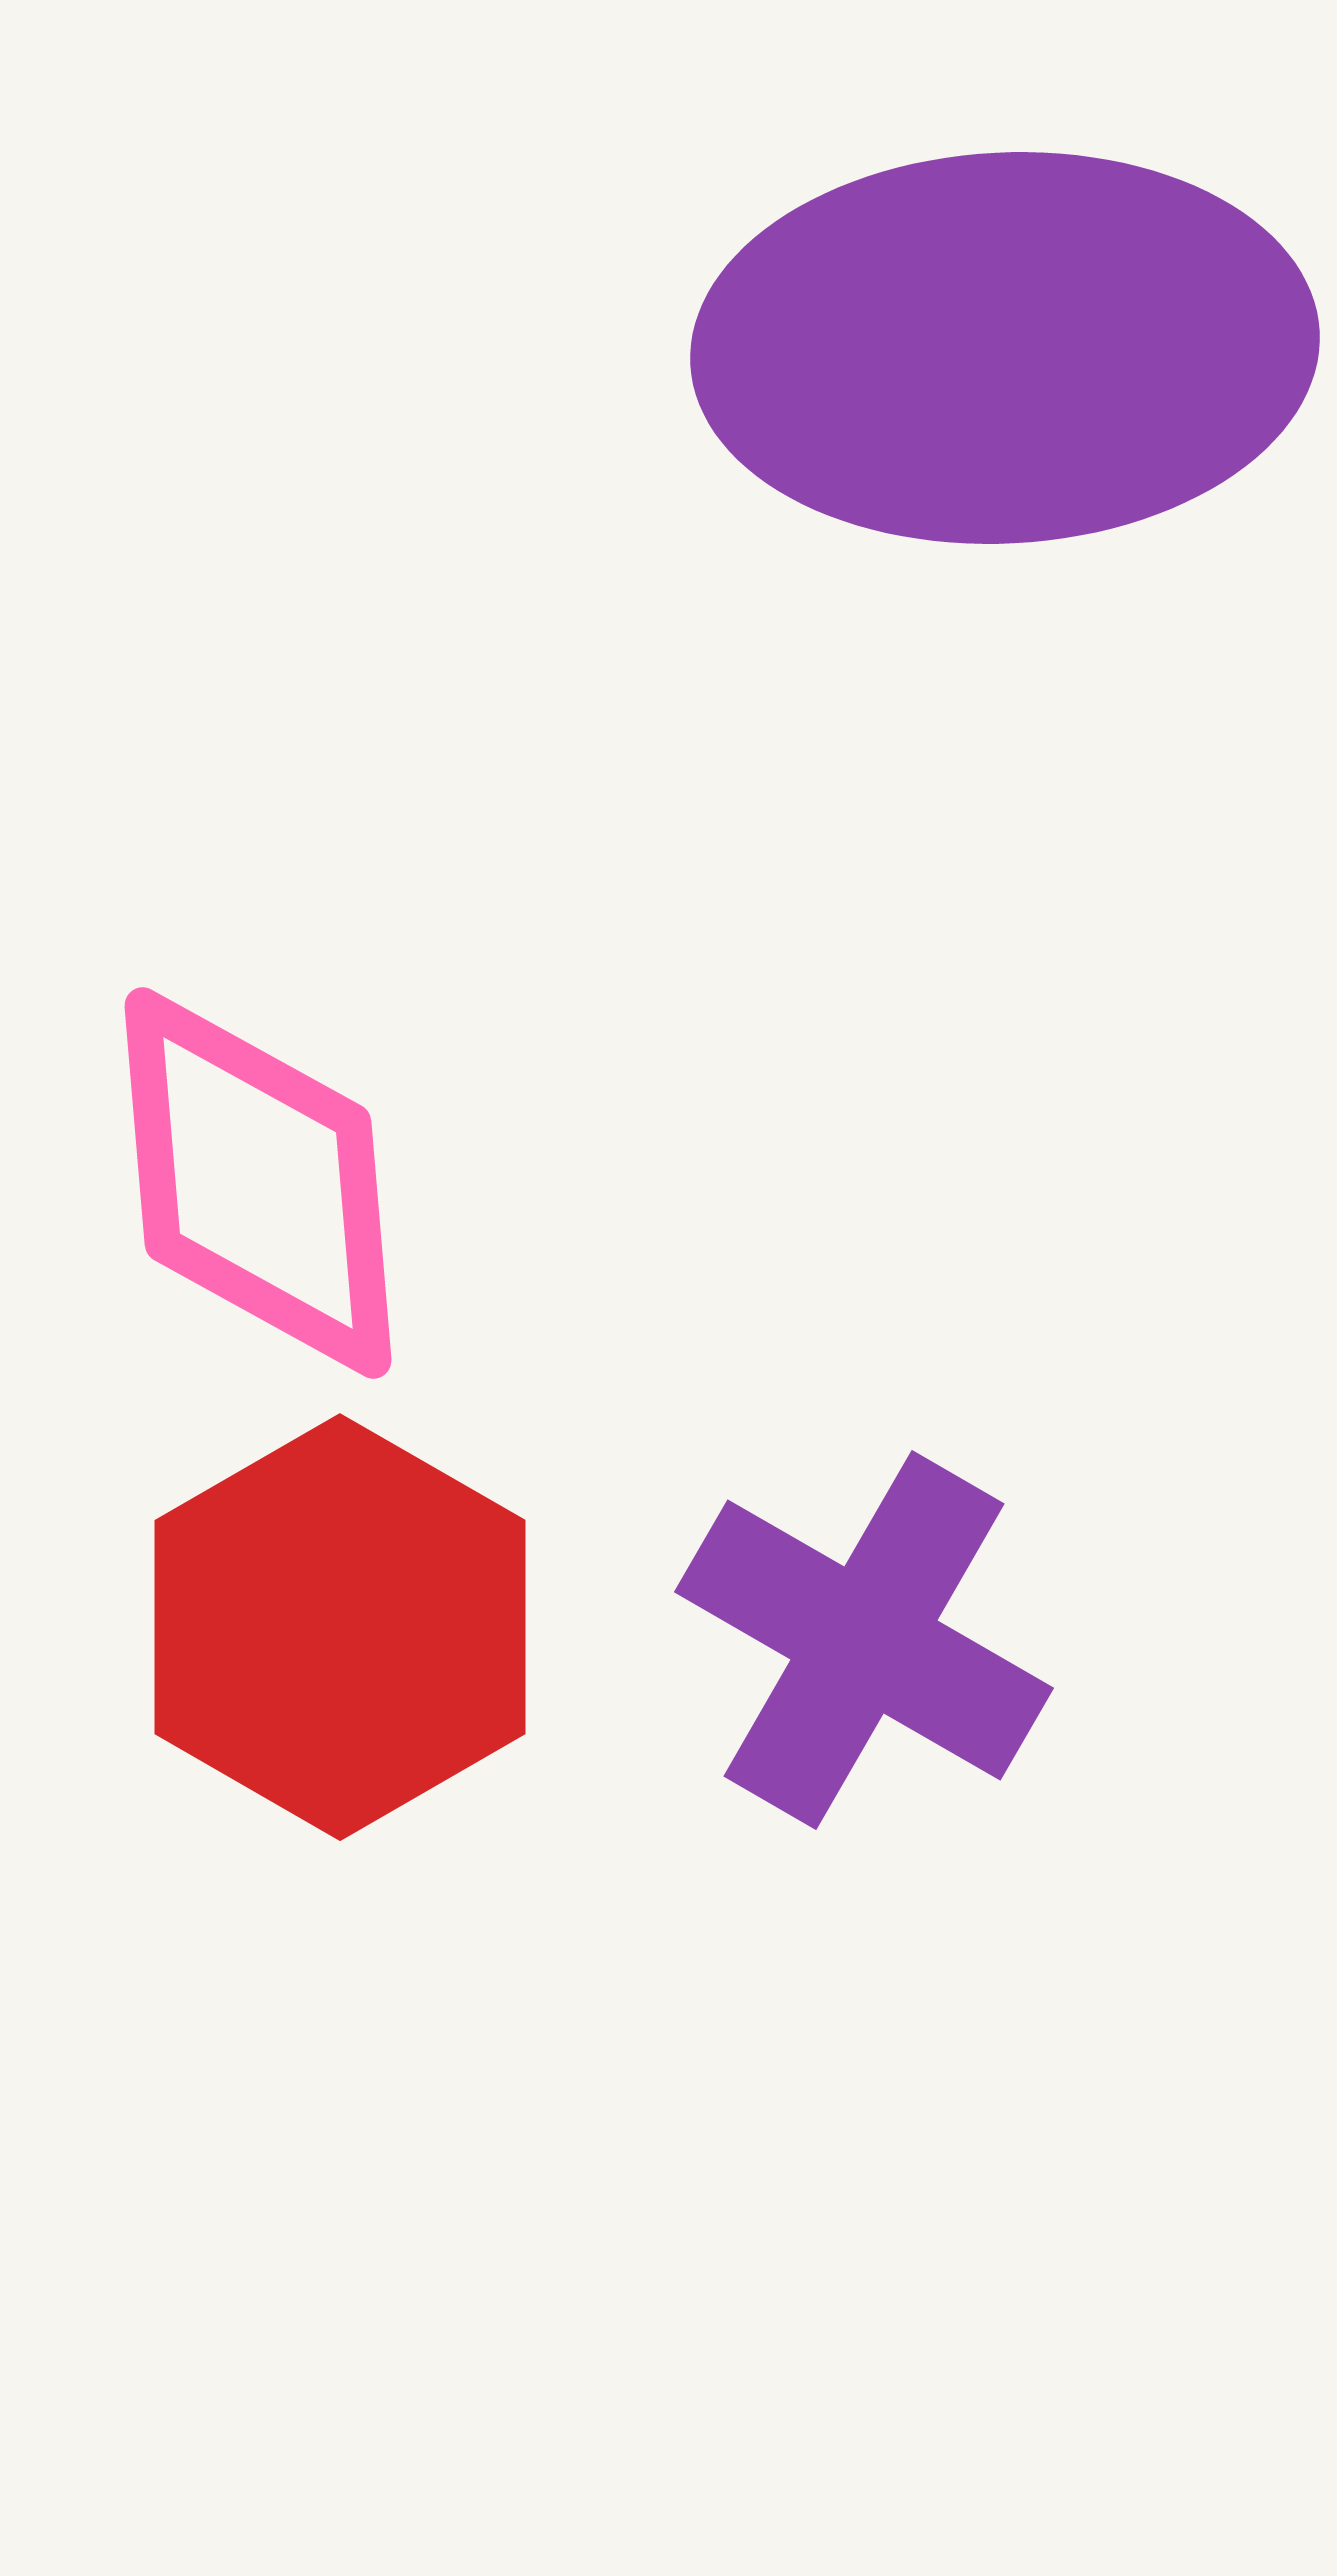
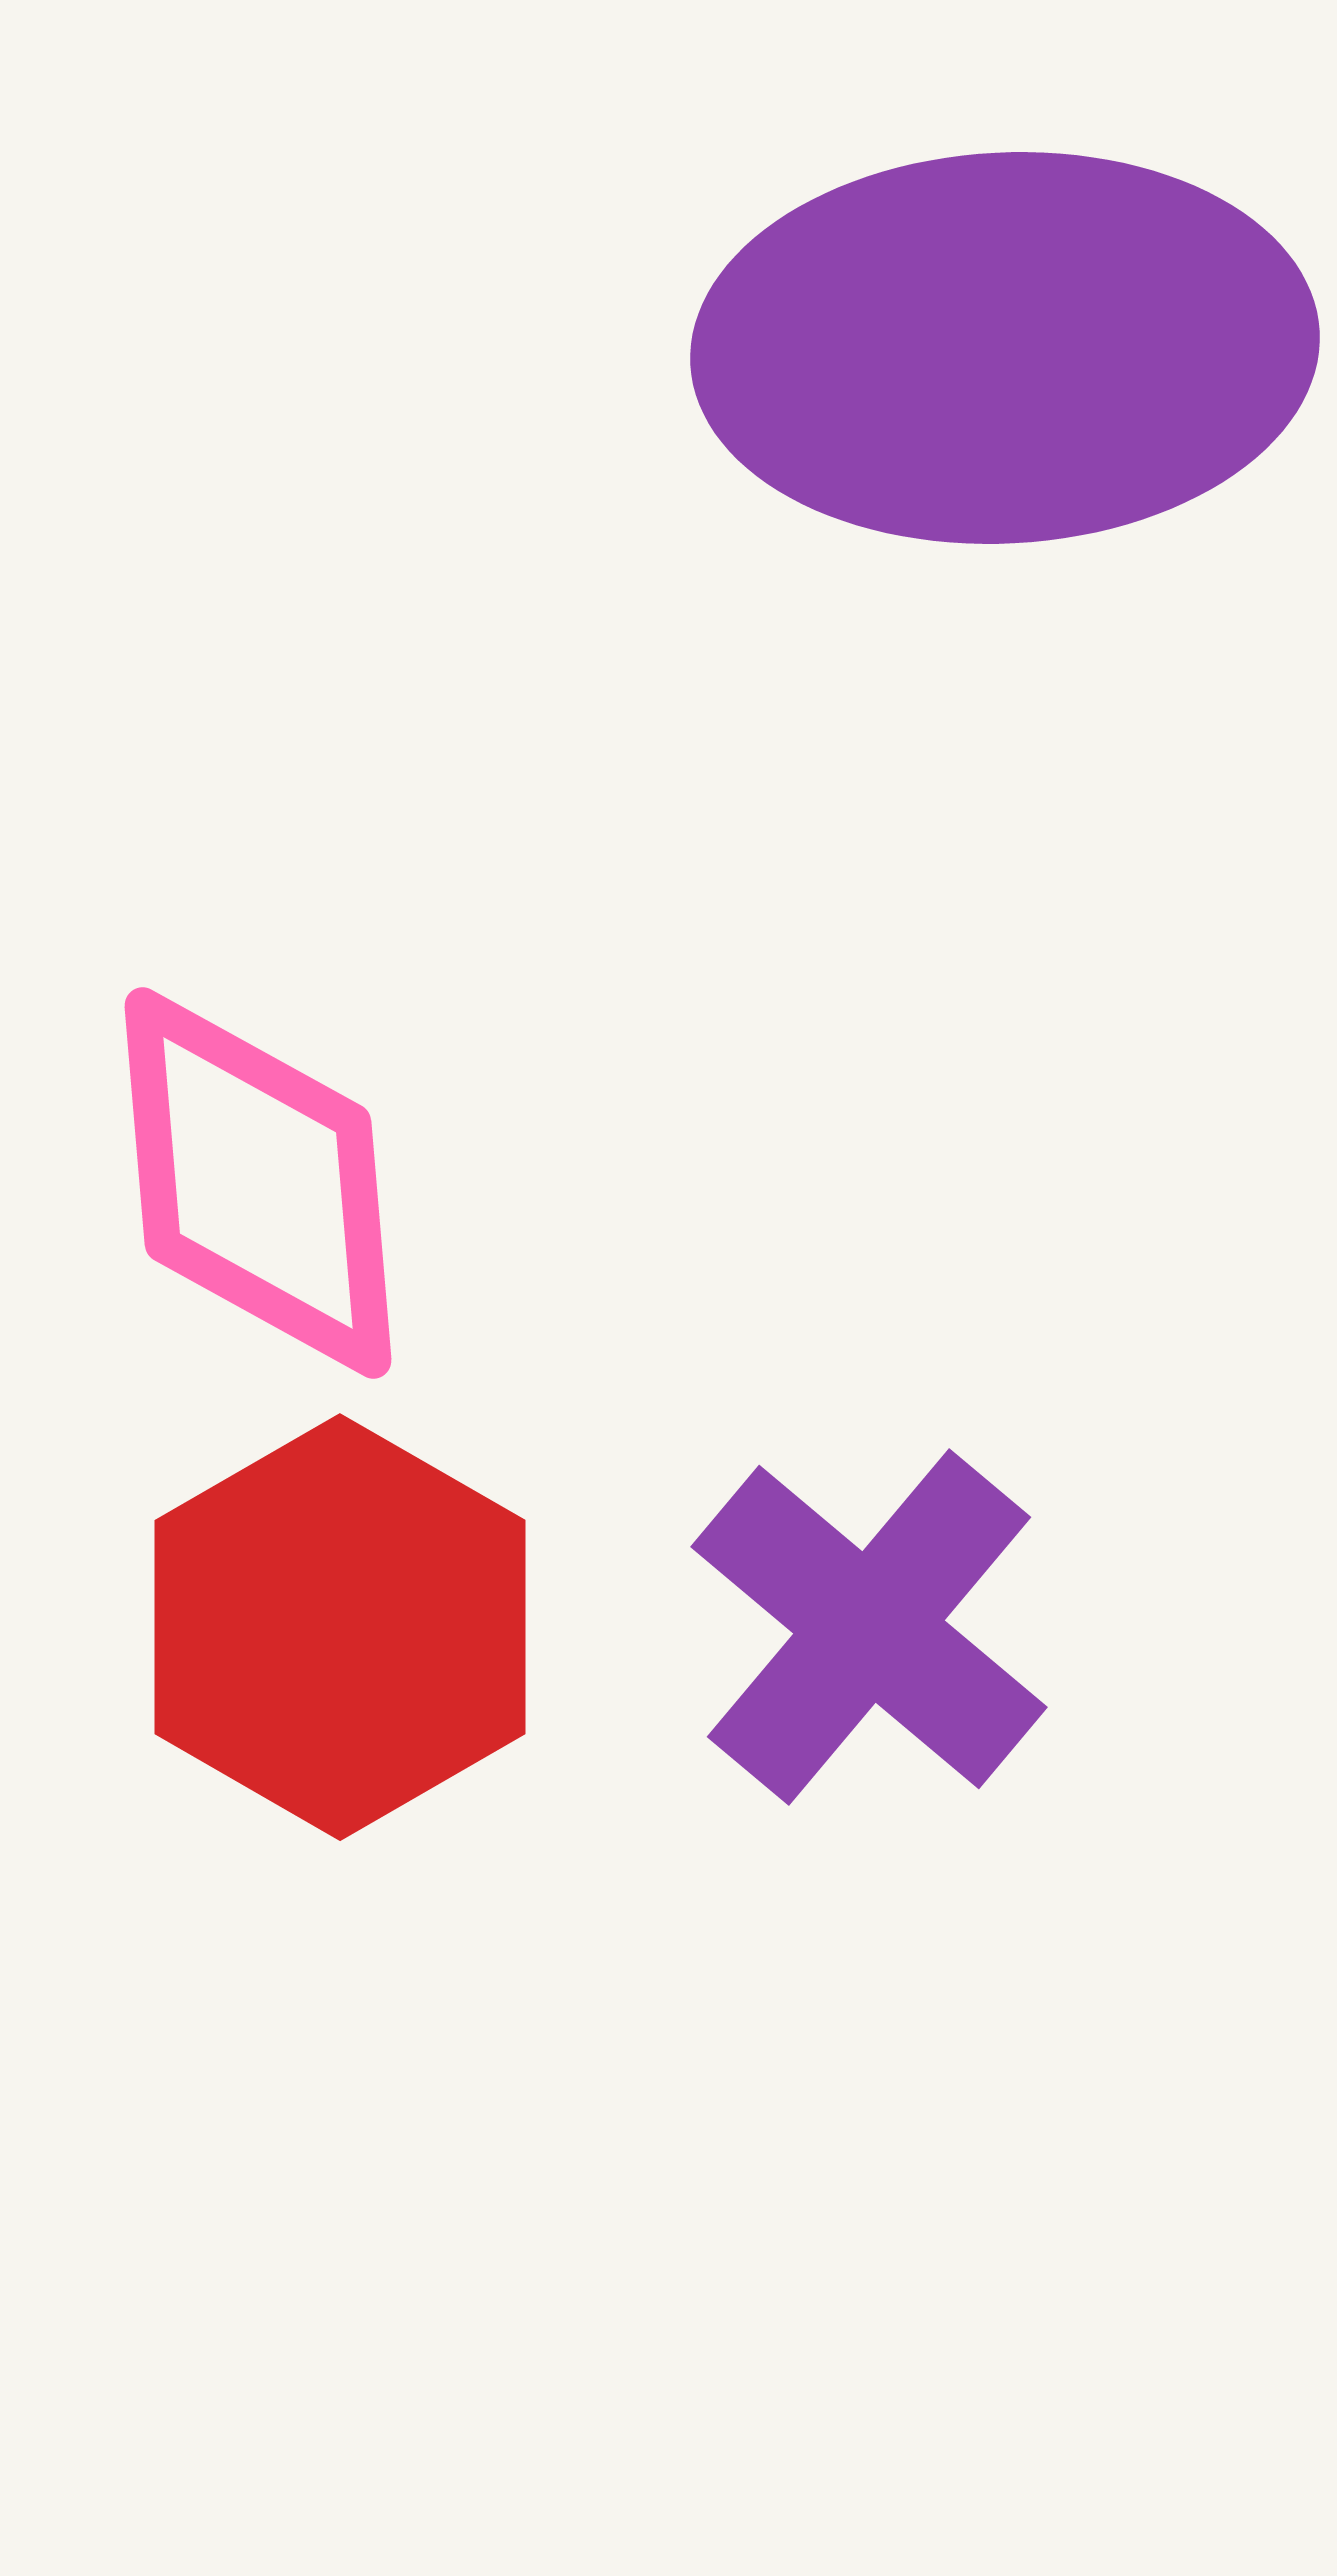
purple cross: moved 5 px right, 13 px up; rotated 10 degrees clockwise
